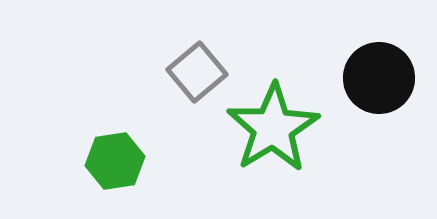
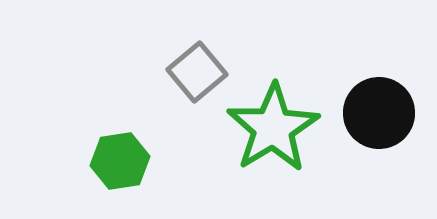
black circle: moved 35 px down
green hexagon: moved 5 px right
